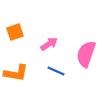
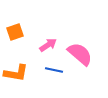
pink arrow: moved 1 px left, 1 px down
pink semicircle: moved 6 px left; rotated 112 degrees clockwise
blue line: moved 2 px left, 1 px up; rotated 12 degrees counterclockwise
